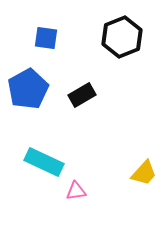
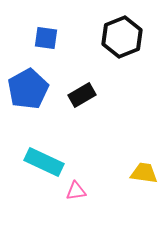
yellow trapezoid: rotated 124 degrees counterclockwise
